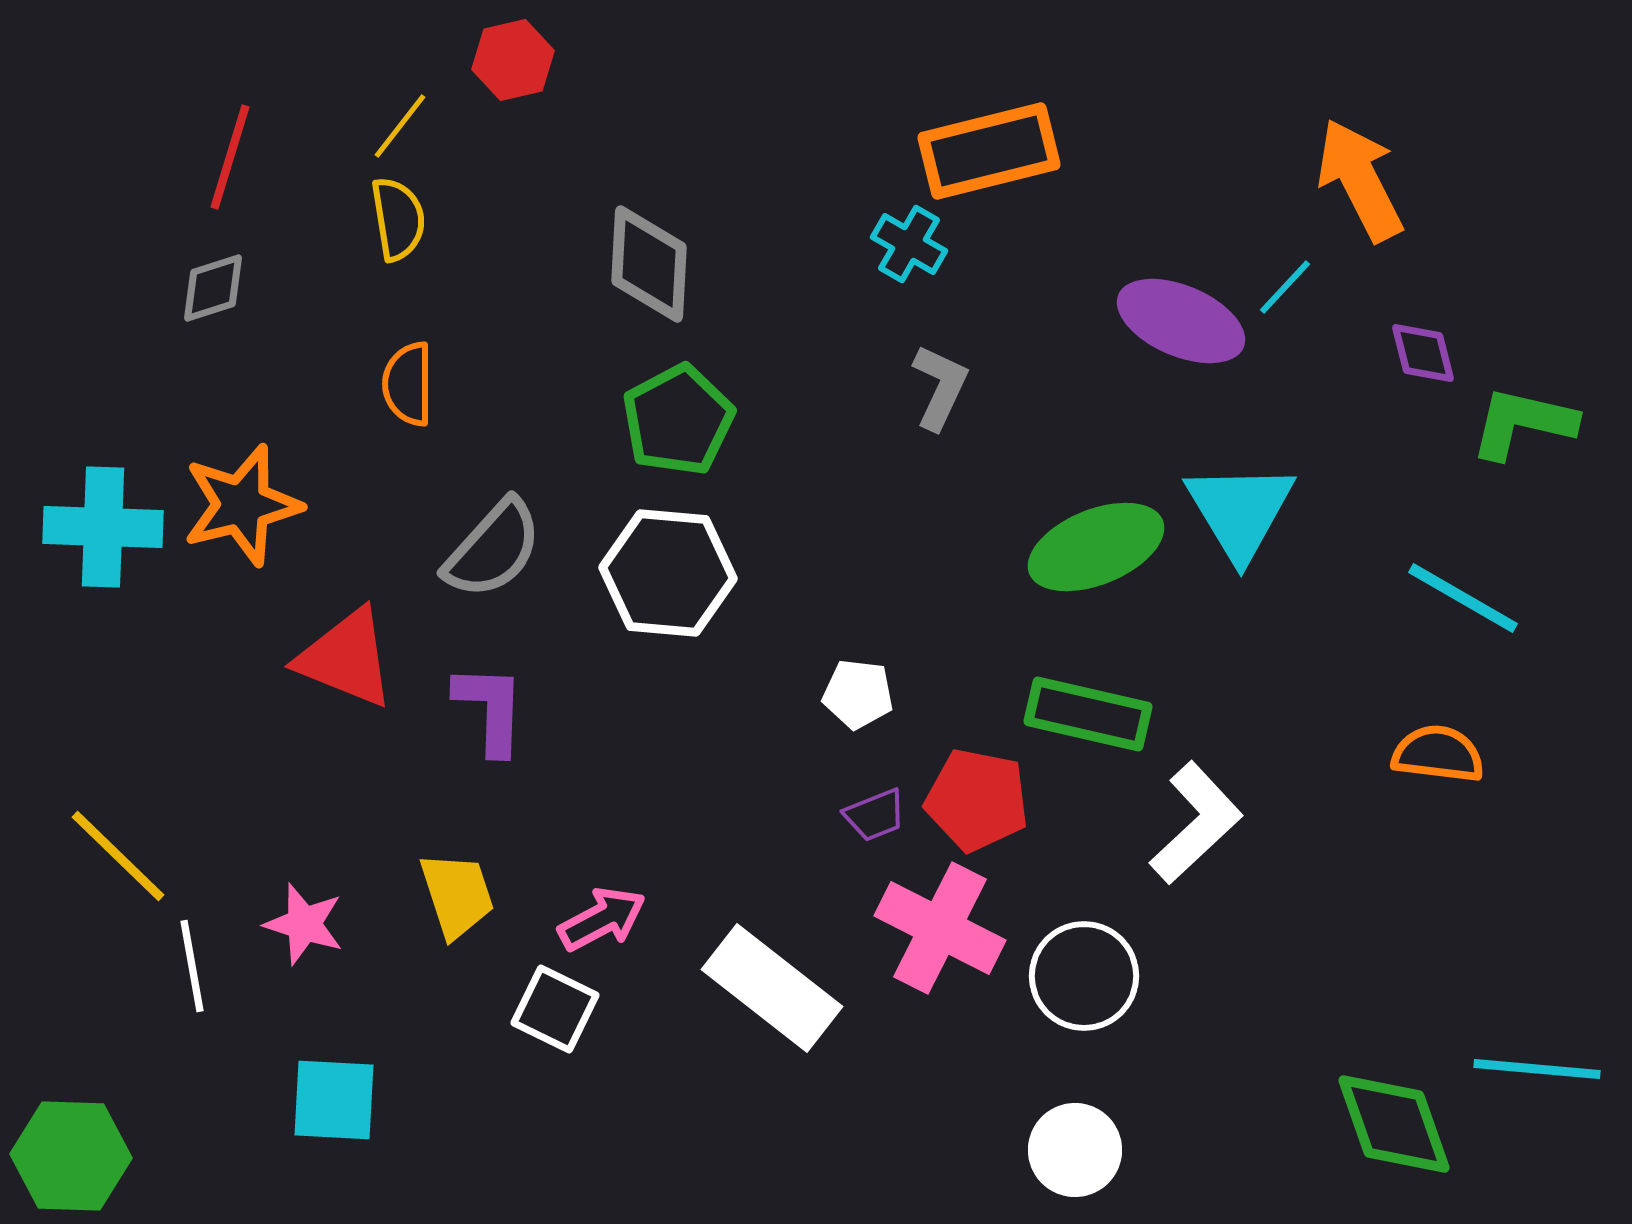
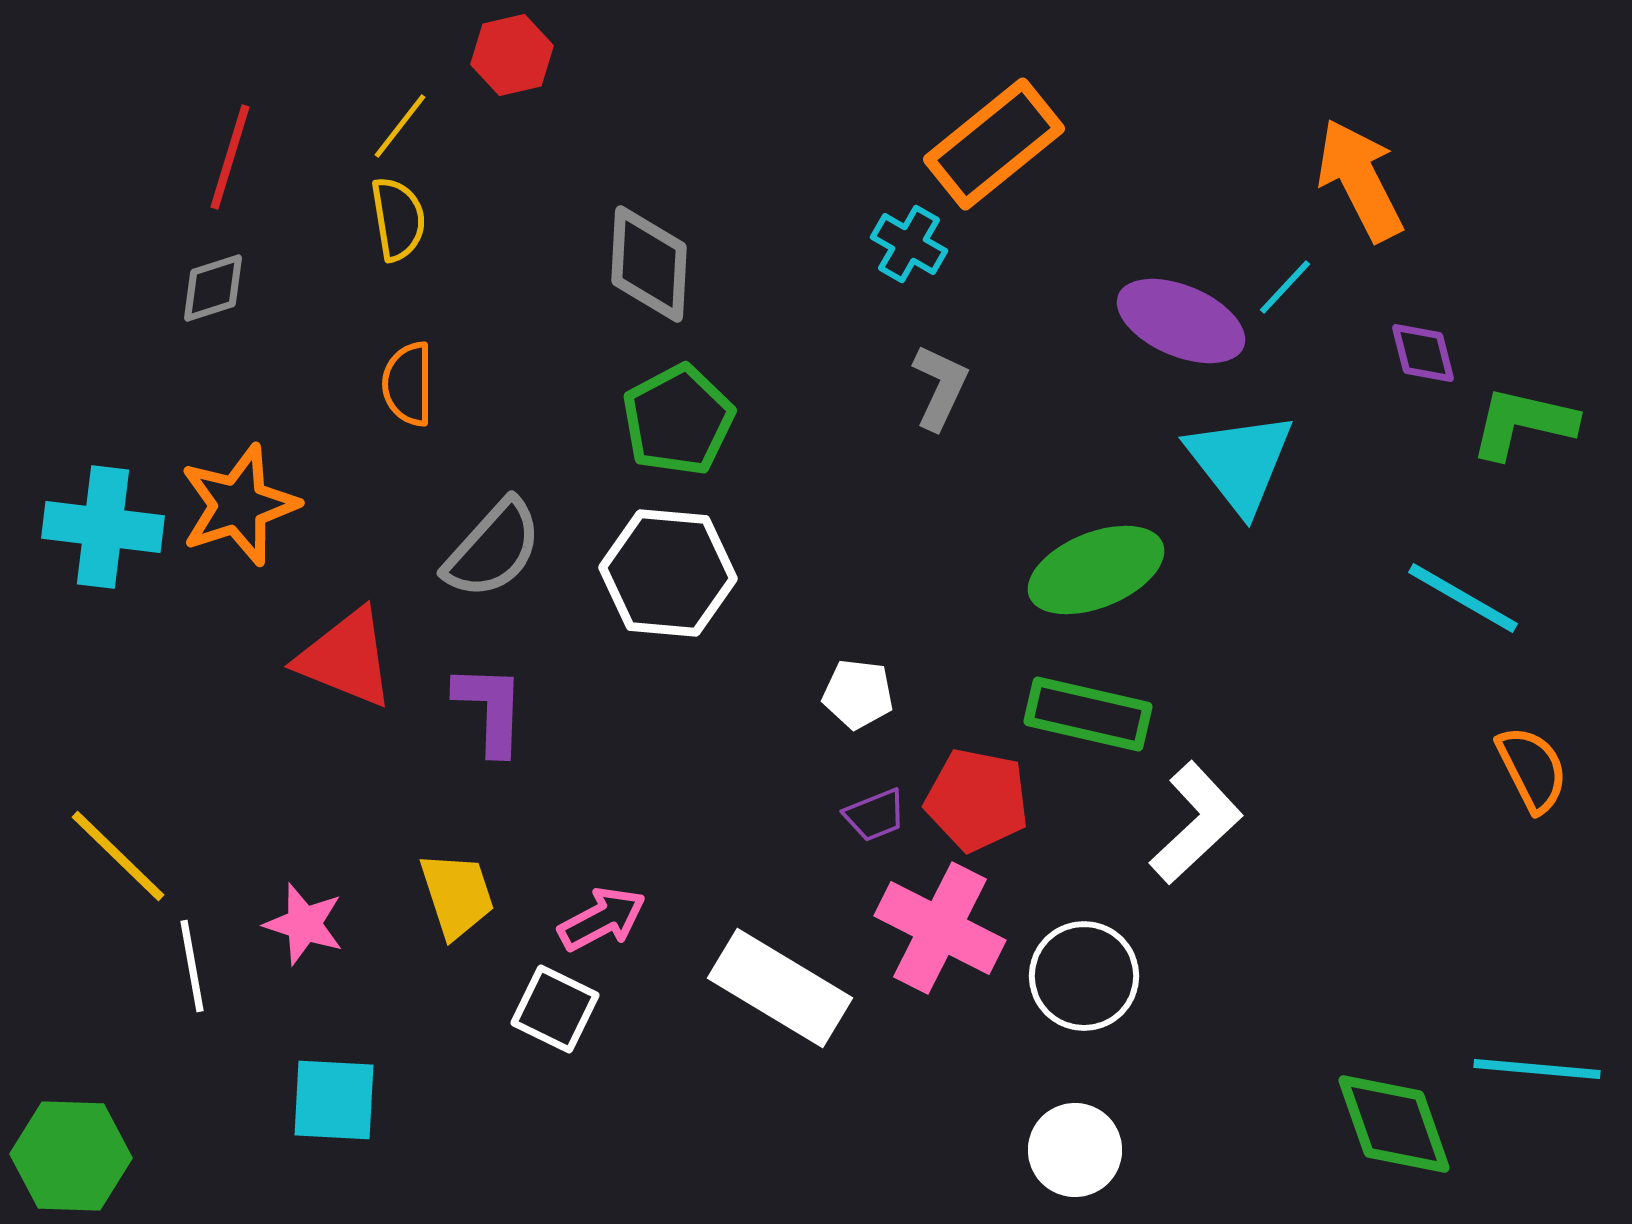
red hexagon at (513, 60): moved 1 px left, 5 px up
orange rectangle at (989, 151): moved 5 px right, 7 px up; rotated 25 degrees counterclockwise
orange star at (242, 505): moved 3 px left; rotated 4 degrees counterclockwise
cyan triangle at (1240, 511): moved 49 px up; rotated 7 degrees counterclockwise
cyan cross at (103, 527): rotated 5 degrees clockwise
green ellipse at (1096, 547): moved 23 px down
orange semicircle at (1438, 754): moved 94 px right, 15 px down; rotated 56 degrees clockwise
white rectangle at (772, 988): moved 8 px right; rotated 7 degrees counterclockwise
